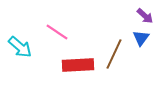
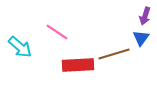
purple arrow: rotated 66 degrees clockwise
brown line: rotated 48 degrees clockwise
